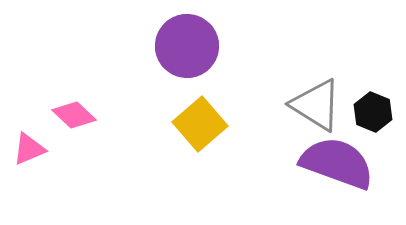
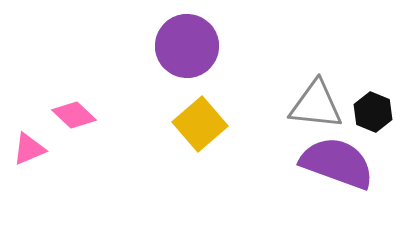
gray triangle: rotated 26 degrees counterclockwise
